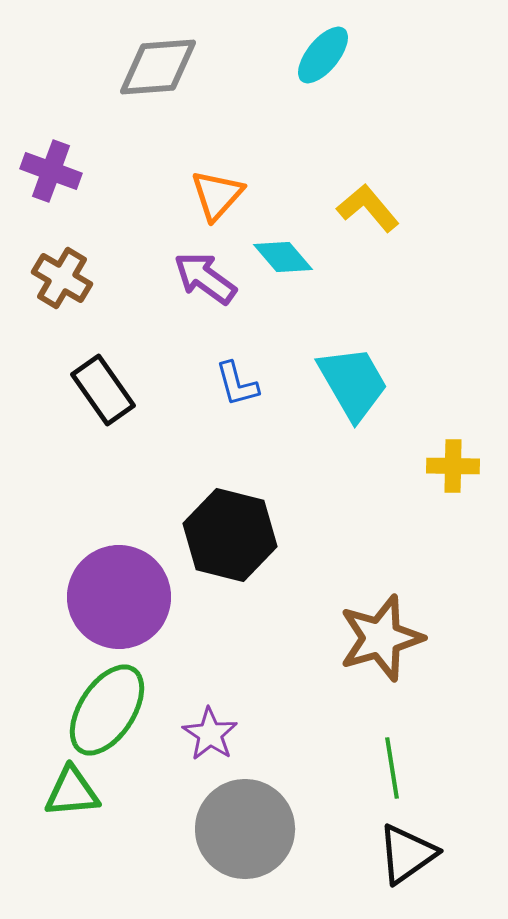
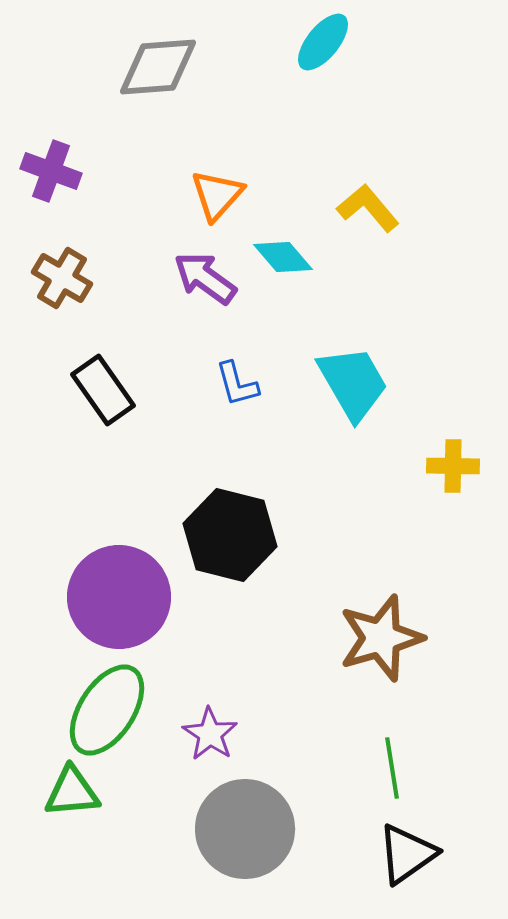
cyan ellipse: moved 13 px up
